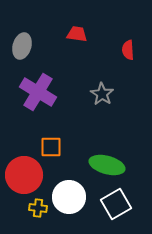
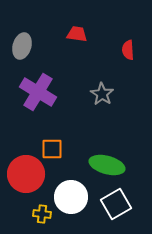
orange square: moved 1 px right, 2 px down
red circle: moved 2 px right, 1 px up
white circle: moved 2 px right
yellow cross: moved 4 px right, 6 px down
